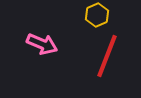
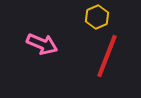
yellow hexagon: moved 2 px down
